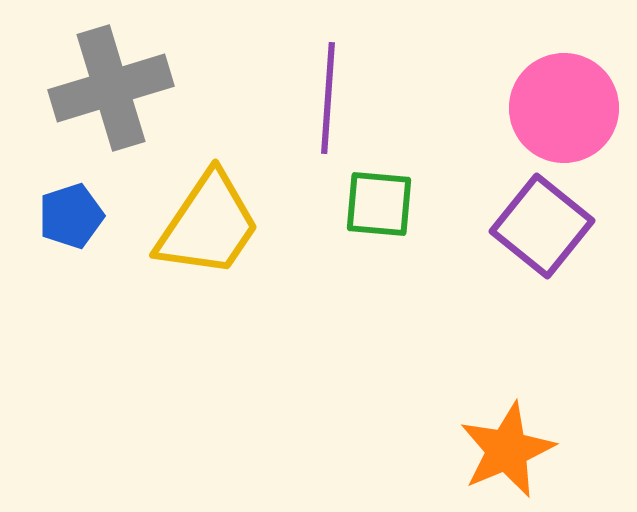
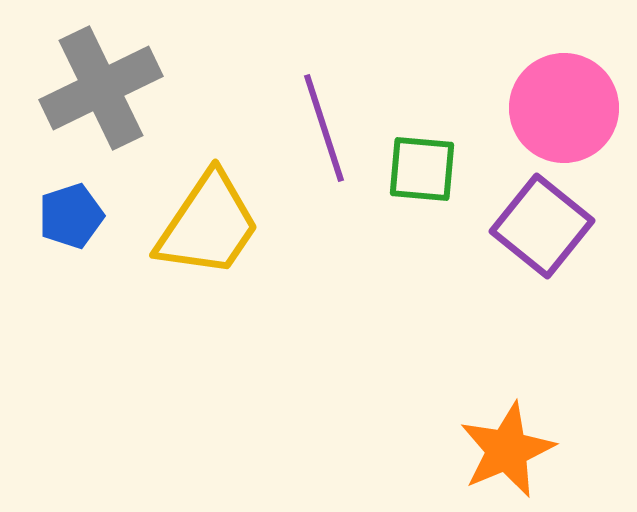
gray cross: moved 10 px left; rotated 9 degrees counterclockwise
purple line: moved 4 px left, 30 px down; rotated 22 degrees counterclockwise
green square: moved 43 px right, 35 px up
